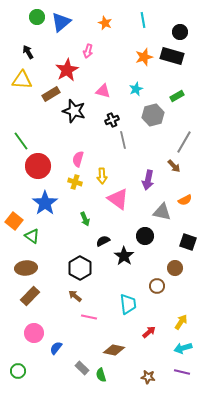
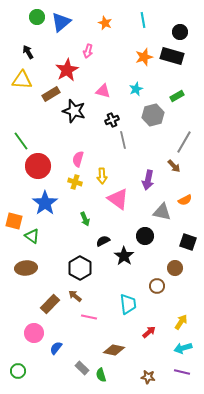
orange square at (14, 221): rotated 24 degrees counterclockwise
brown rectangle at (30, 296): moved 20 px right, 8 px down
